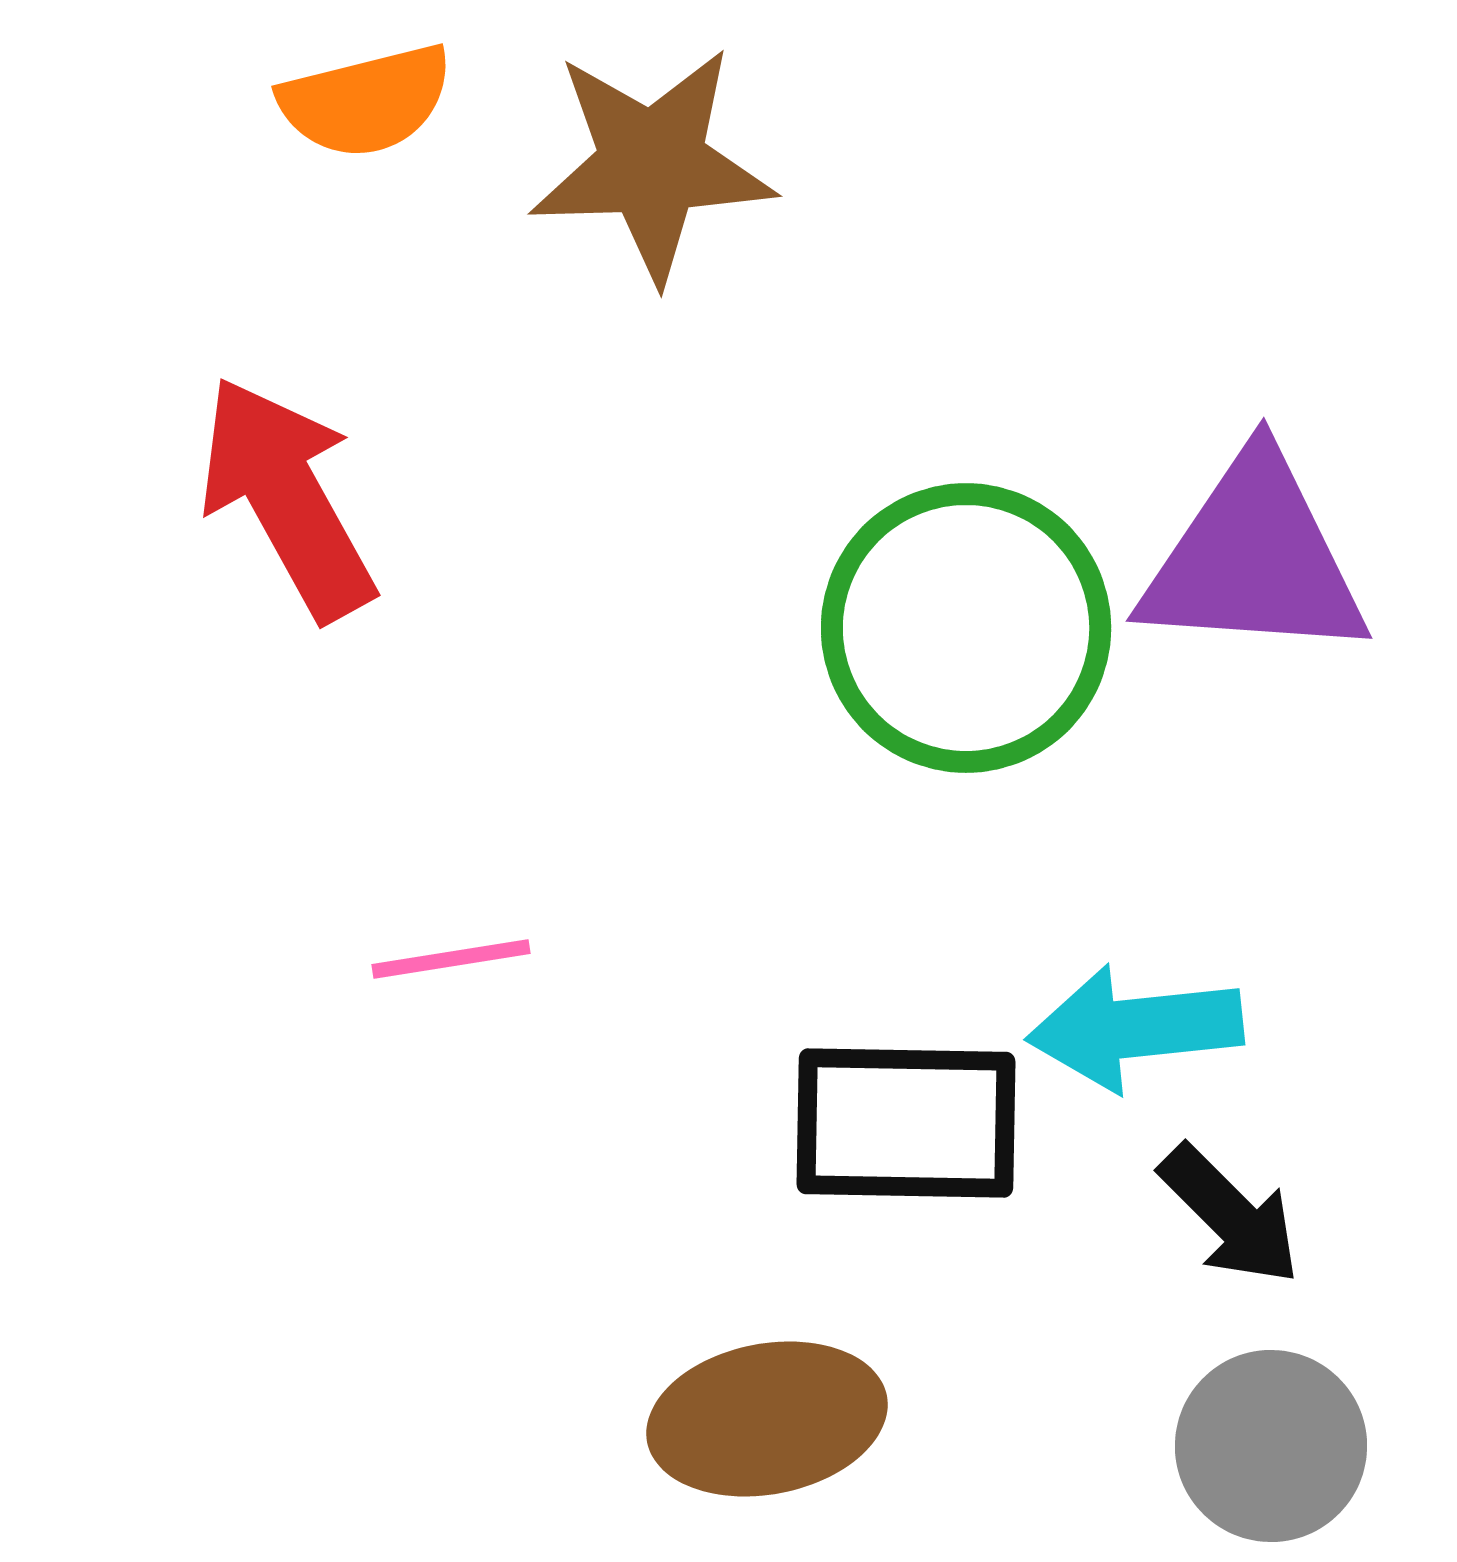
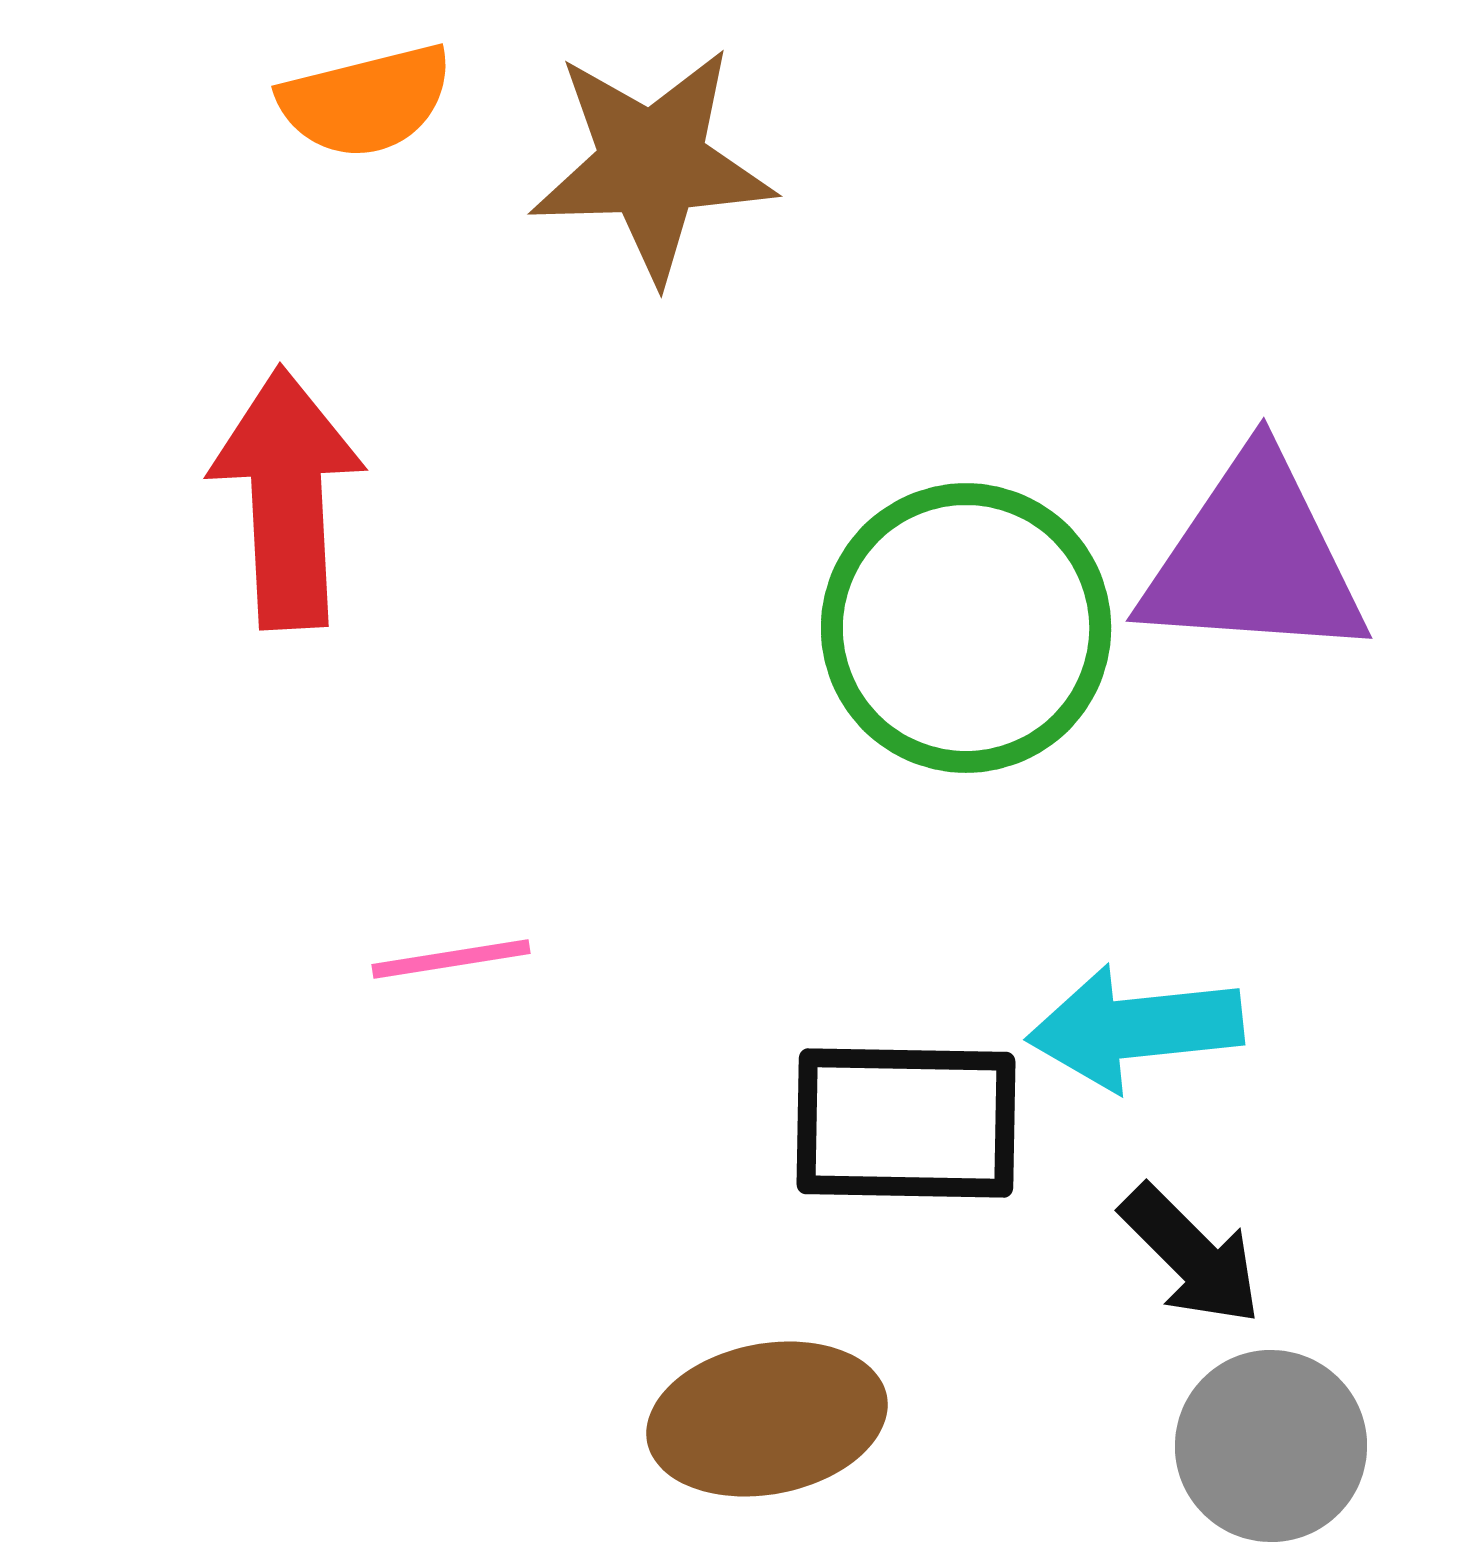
red arrow: rotated 26 degrees clockwise
black arrow: moved 39 px left, 40 px down
